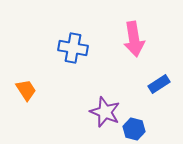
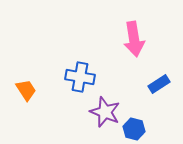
blue cross: moved 7 px right, 29 px down
